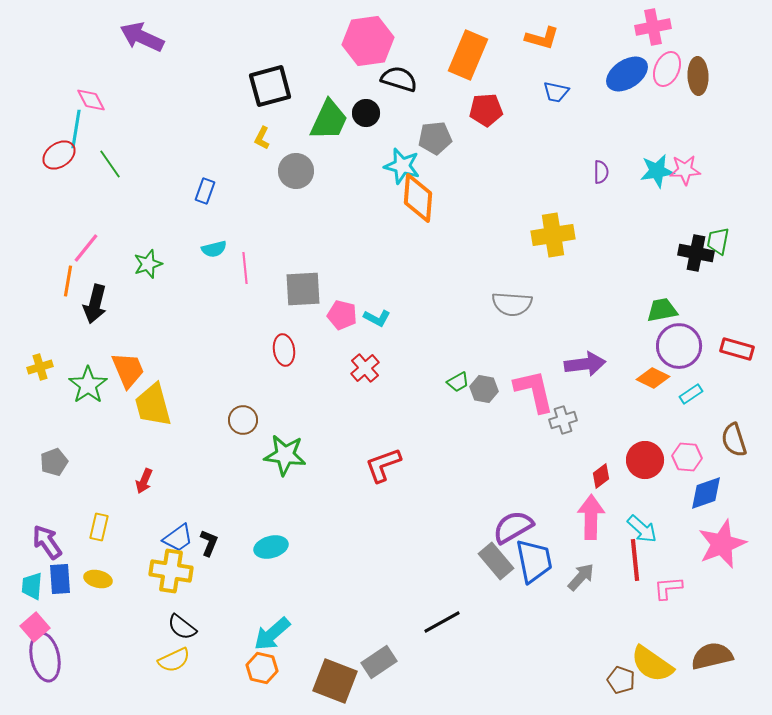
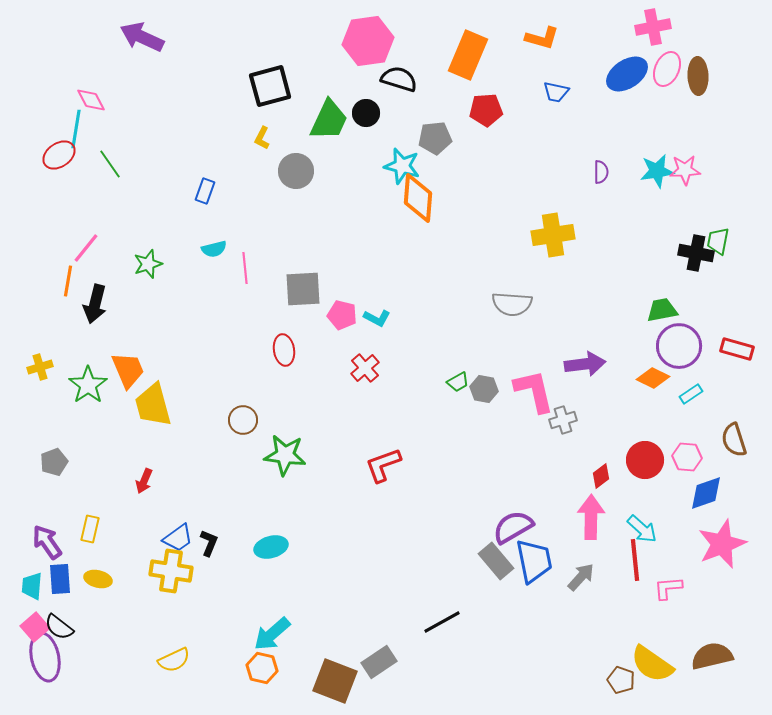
yellow rectangle at (99, 527): moved 9 px left, 2 px down
black semicircle at (182, 627): moved 123 px left
